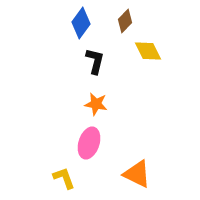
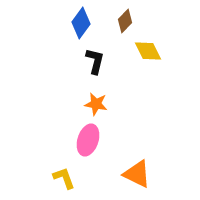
pink ellipse: moved 1 px left, 3 px up
